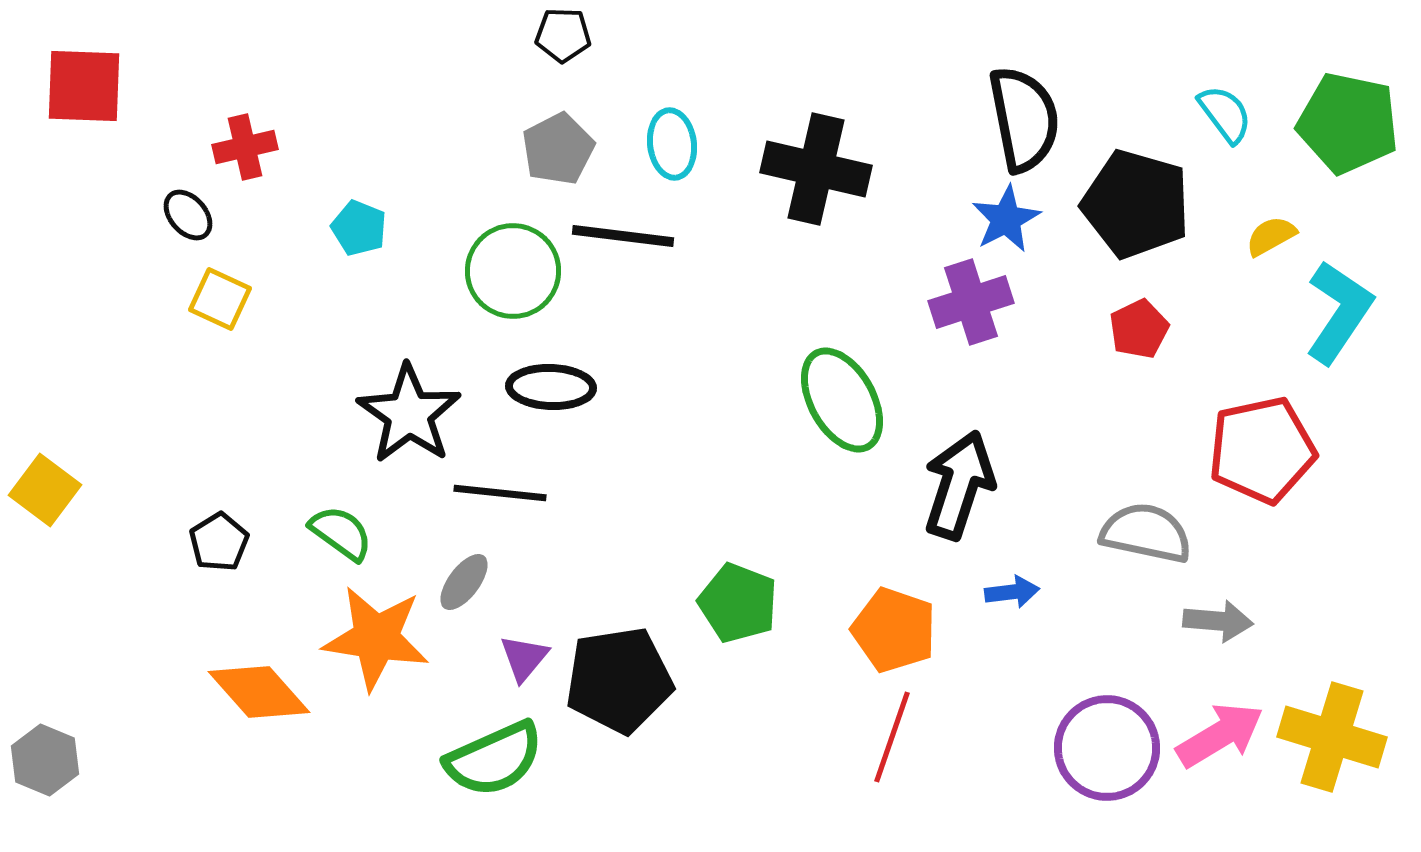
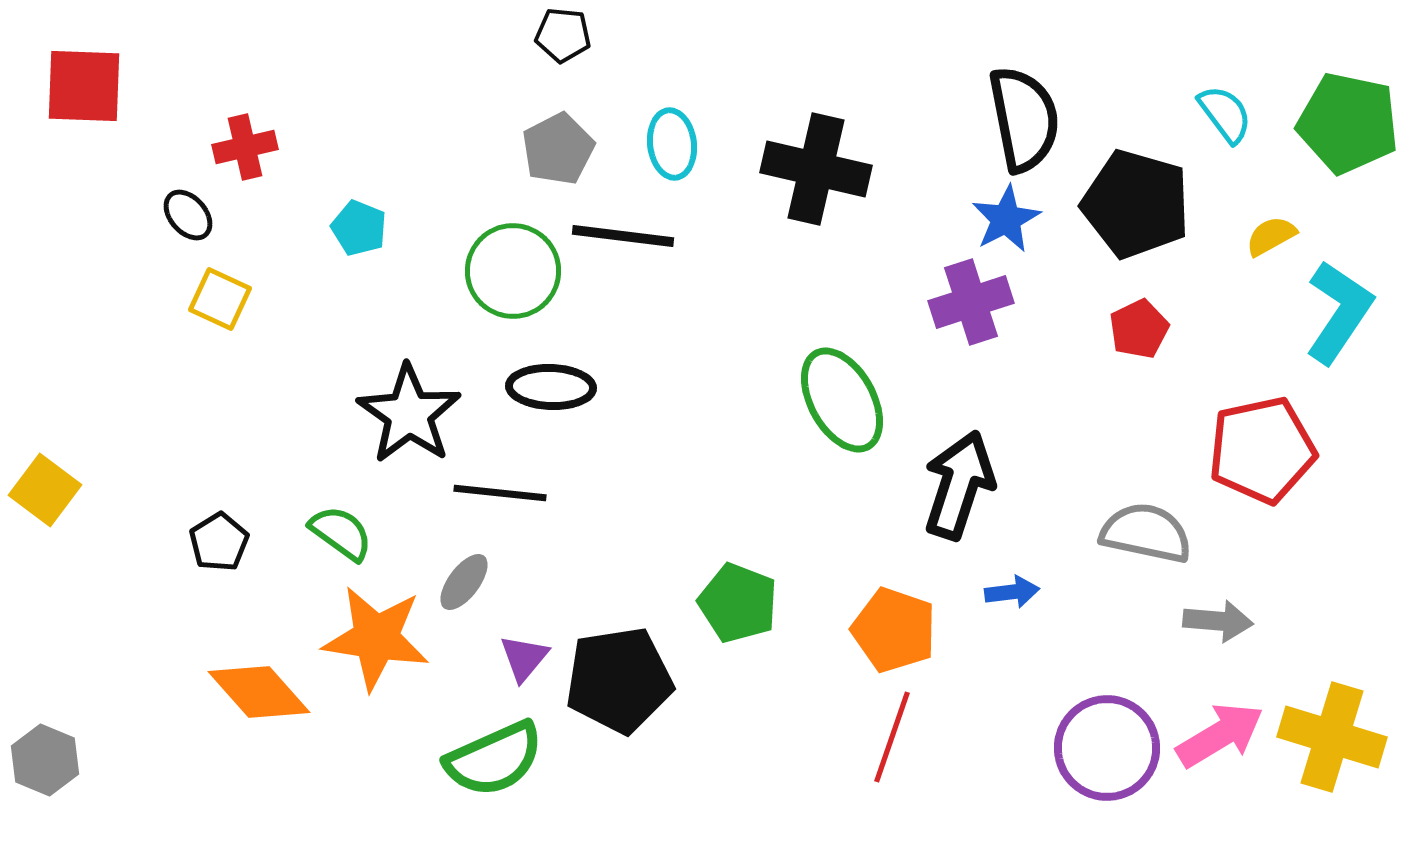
black pentagon at (563, 35): rotated 4 degrees clockwise
